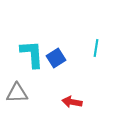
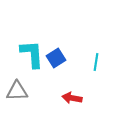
cyan line: moved 14 px down
gray triangle: moved 2 px up
red arrow: moved 4 px up
